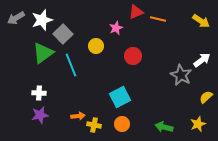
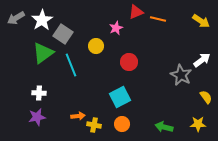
white star: rotated 15 degrees counterclockwise
gray square: rotated 12 degrees counterclockwise
red circle: moved 4 px left, 6 px down
yellow semicircle: rotated 96 degrees clockwise
purple star: moved 3 px left, 2 px down
yellow star: rotated 21 degrees clockwise
